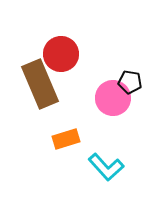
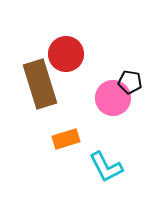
red circle: moved 5 px right
brown rectangle: rotated 6 degrees clockwise
cyan L-shape: rotated 15 degrees clockwise
